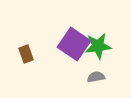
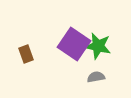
green star: rotated 20 degrees clockwise
